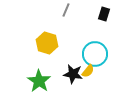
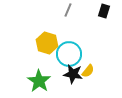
gray line: moved 2 px right
black rectangle: moved 3 px up
cyan circle: moved 26 px left
